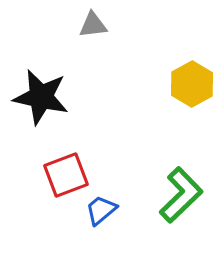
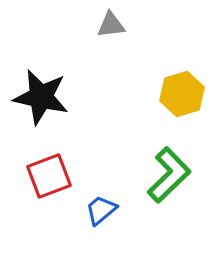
gray triangle: moved 18 px right
yellow hexagon: moved 10 px left, 10 px down; rotated 12 degrees clockwise
red square: moved 17 px left, 1 px down
green L-shape: moved 12 px left, 20 px up
